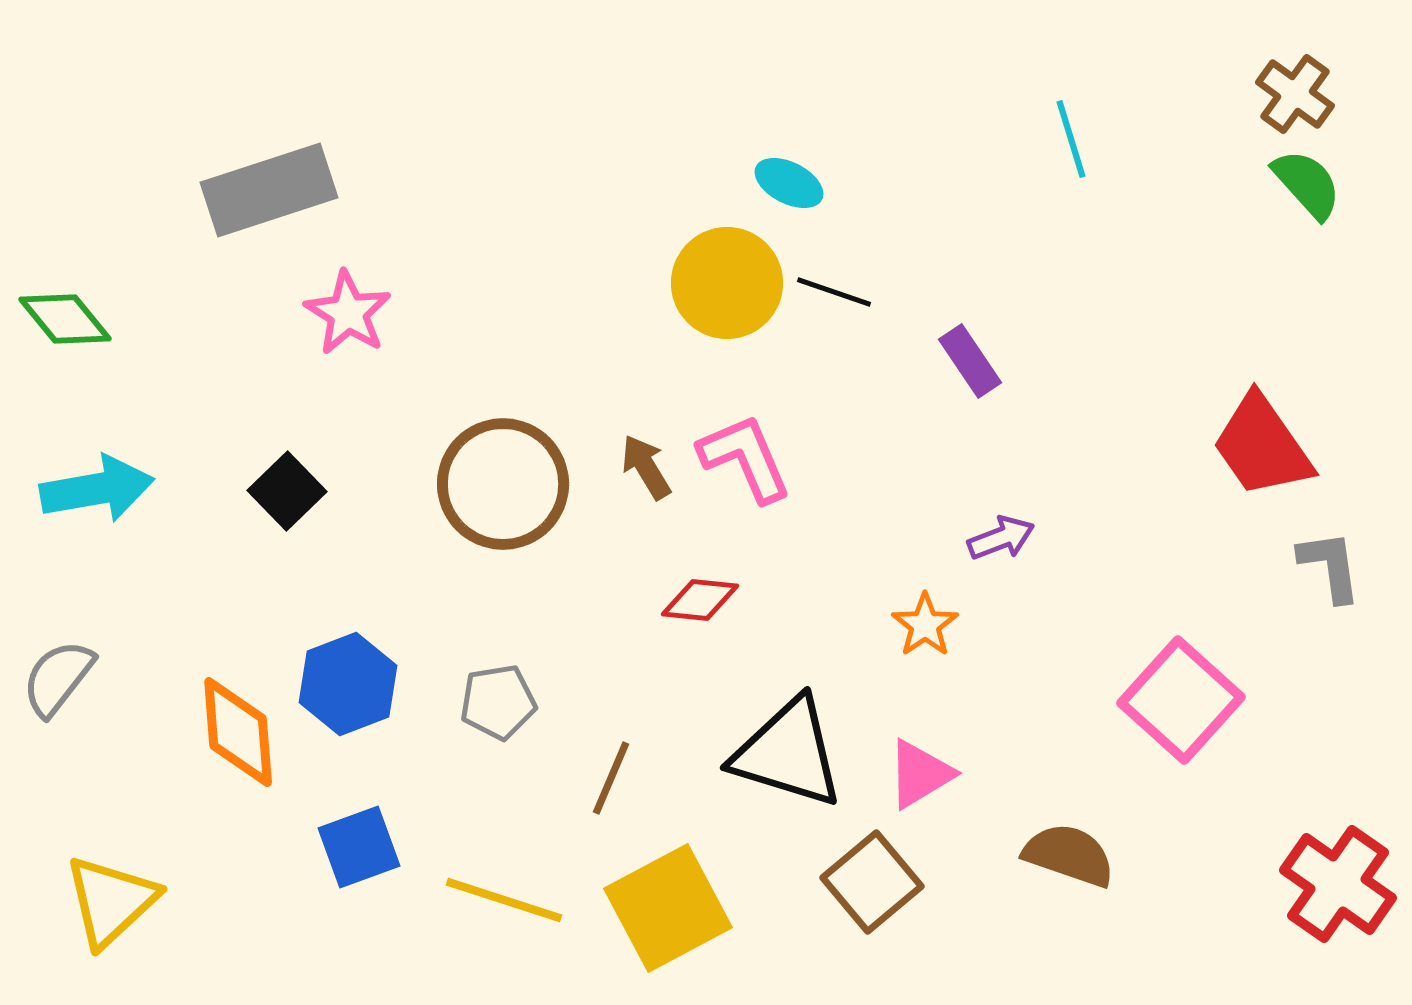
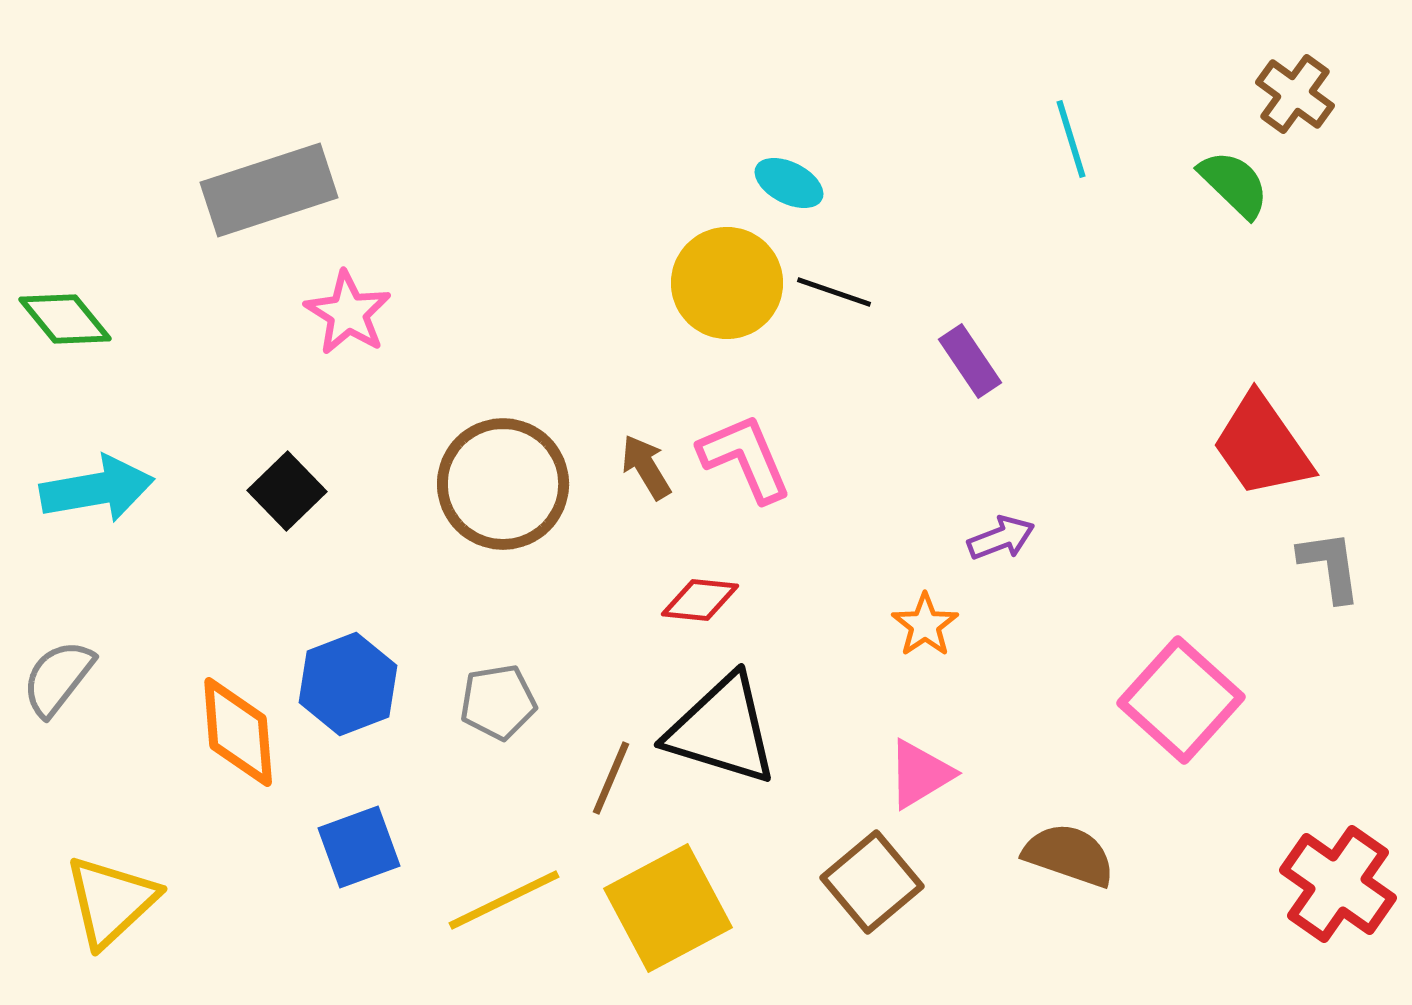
green semicircle: moved 73 px left; rotated 4 degrees counterclockwise
black triangle: moved 66 px left, 23 px up
yellow line: rotated 44 degrees counterclockwise
